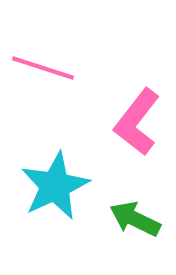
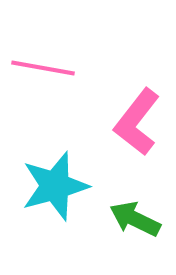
pink line: rotated 8 degrees counterclockwise
cyan star: rotated 10 degrees clockwise
